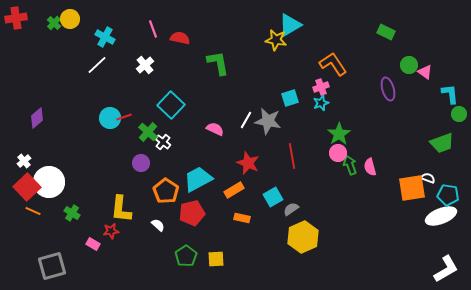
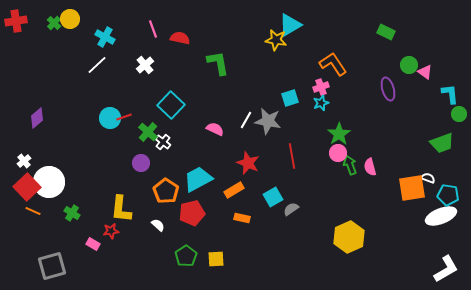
red cross at (16, 18): moved 3 px down
yellow hexagon at (303, 237): moved 46 px right
